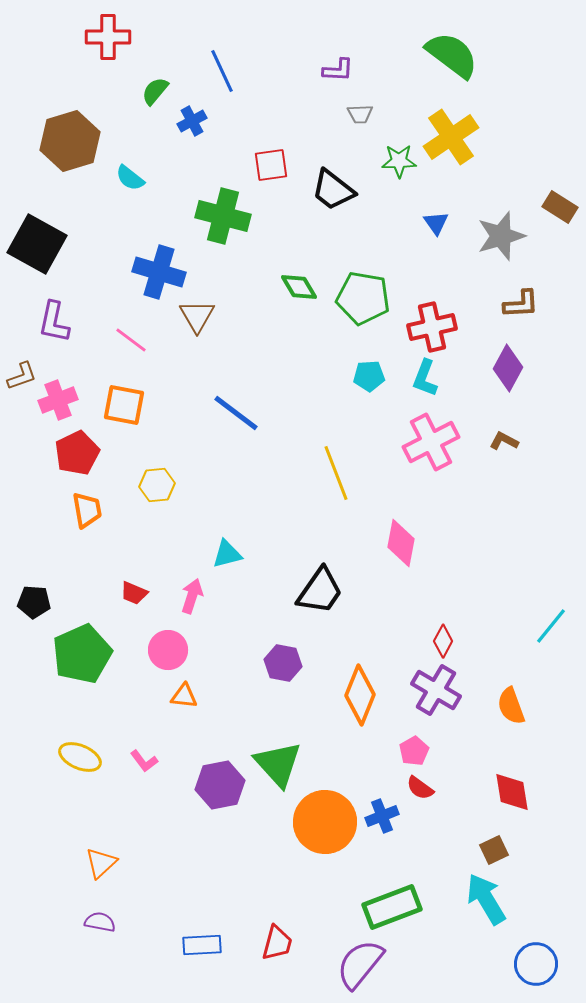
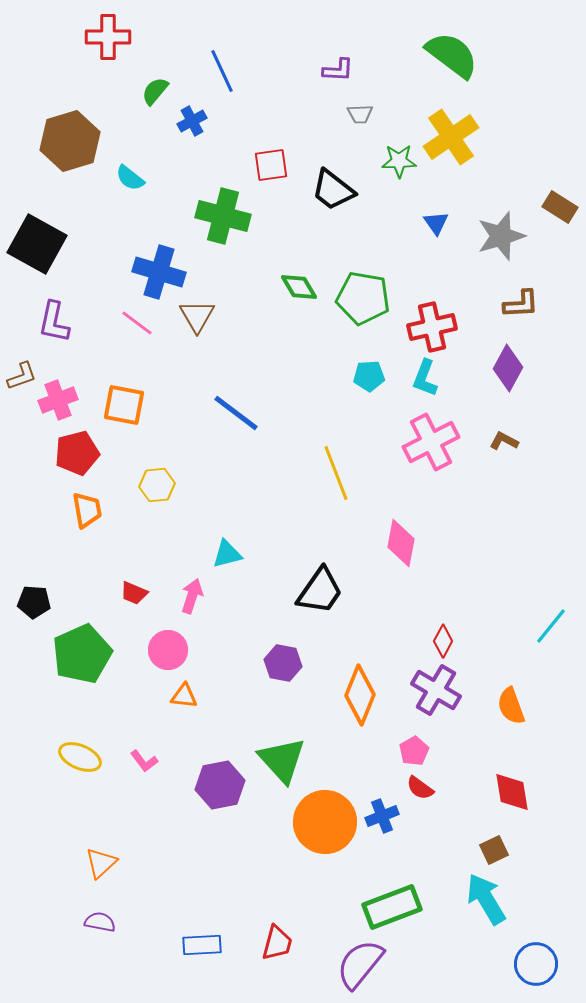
pink line at (131, 340): moved 6 px right, 17 px up
red pentagon at (77, 453): rotated 12 degrees clockwise
green triangle at (278, 764): moved 4 px right, 4 px up
